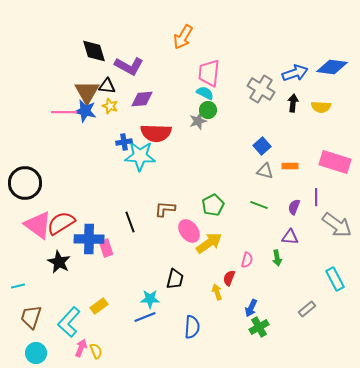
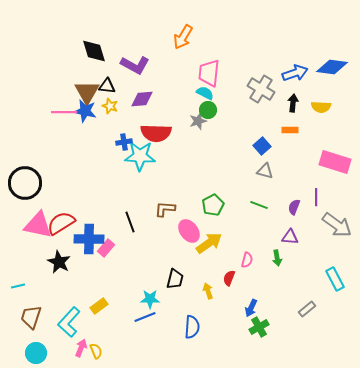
purple L-shape at (129, 66): moved 6 px right, 1 px up
orange rectangle at (290, 166): moved 36 px up
pink triangle at (38, 225): rotated 24 degrees counterclockwise
pink rectangle at (106, 248): rotated 60 degrees clockwise
yellow arrow at (217, 292): moved 9 px left, 1 px up
